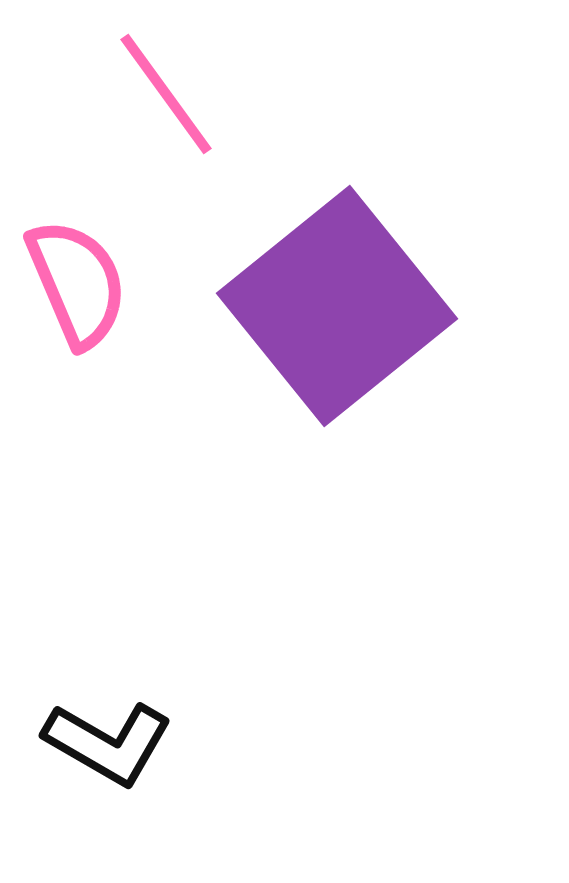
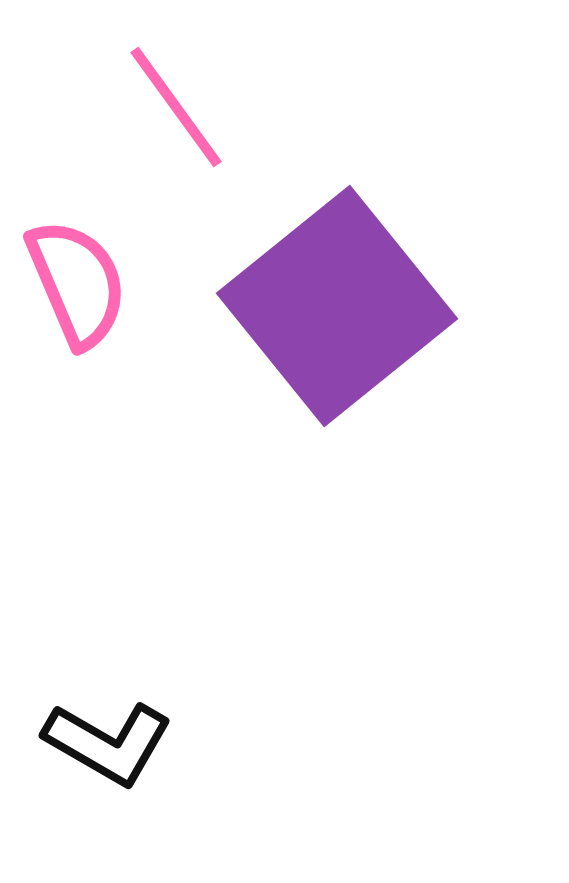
pink line: moved 10 px right, 13 px down
